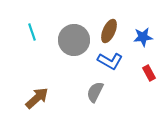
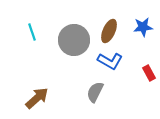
blue star: moved 10 px up
